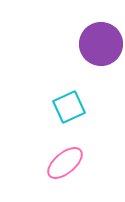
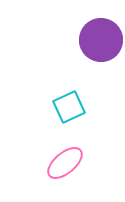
purple circle: moved 4 px up
